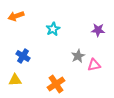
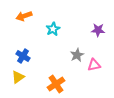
orange arrow: moved 8 px right
gray star: moved 1 px left, 1 px up
yellow triangle: moved 3 px right, 3 px up; rotated 32 degrees counterclockwise
